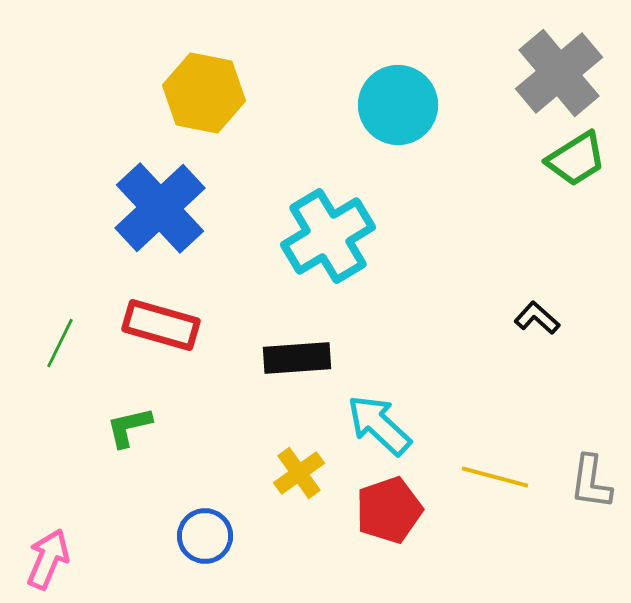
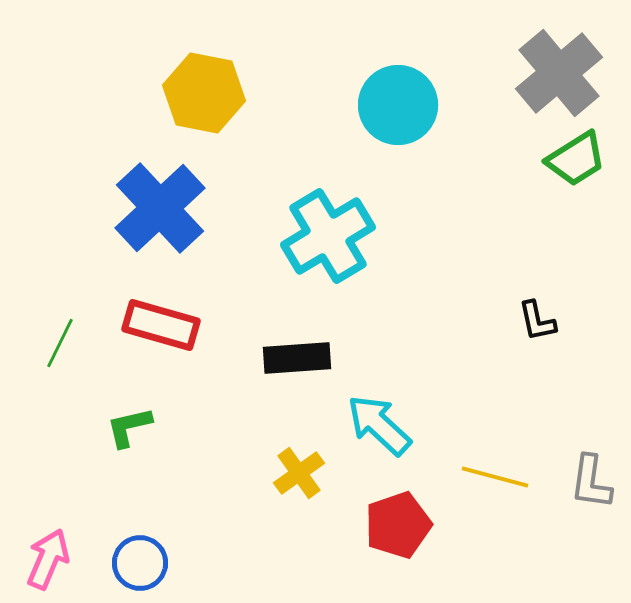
black L-shape: moved 3 px down; rotated 144 degrees counterclockwise
red pentagon: moved 9 px right, 15 px down
blue circle: moved 65 px left, 27 px down
